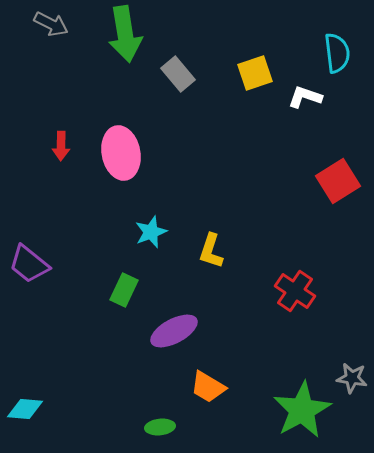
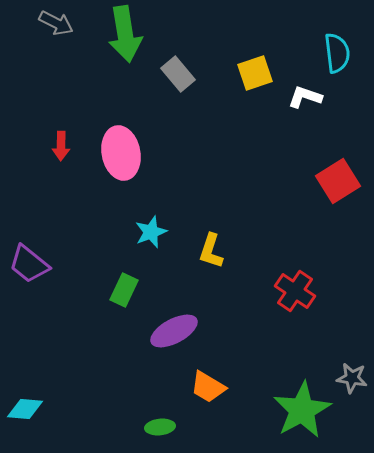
gray arrow: moved 5 px right, 1 px up
